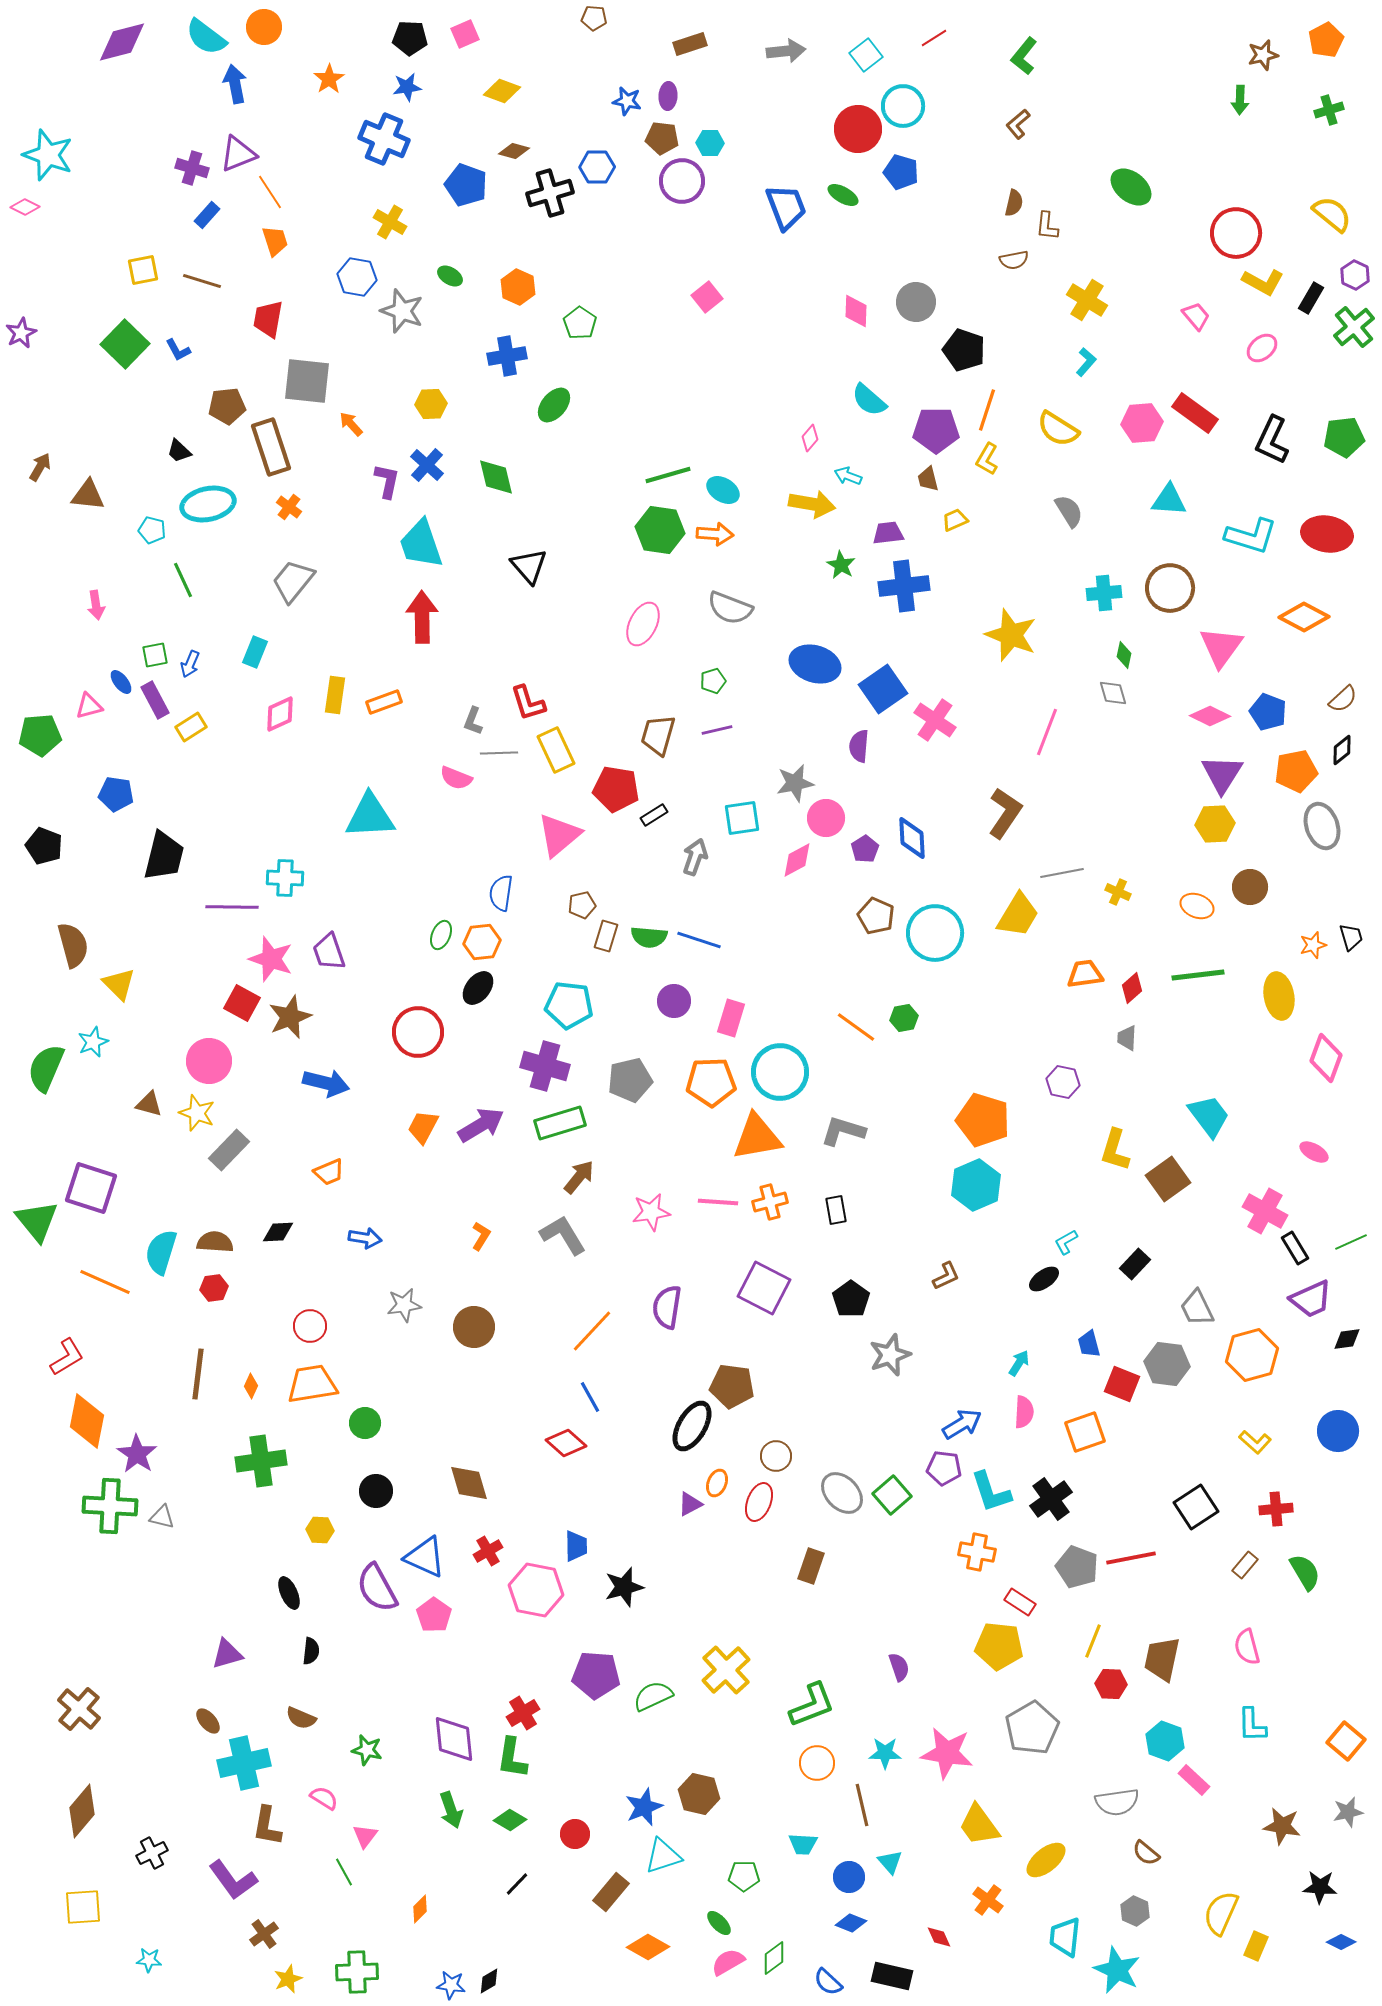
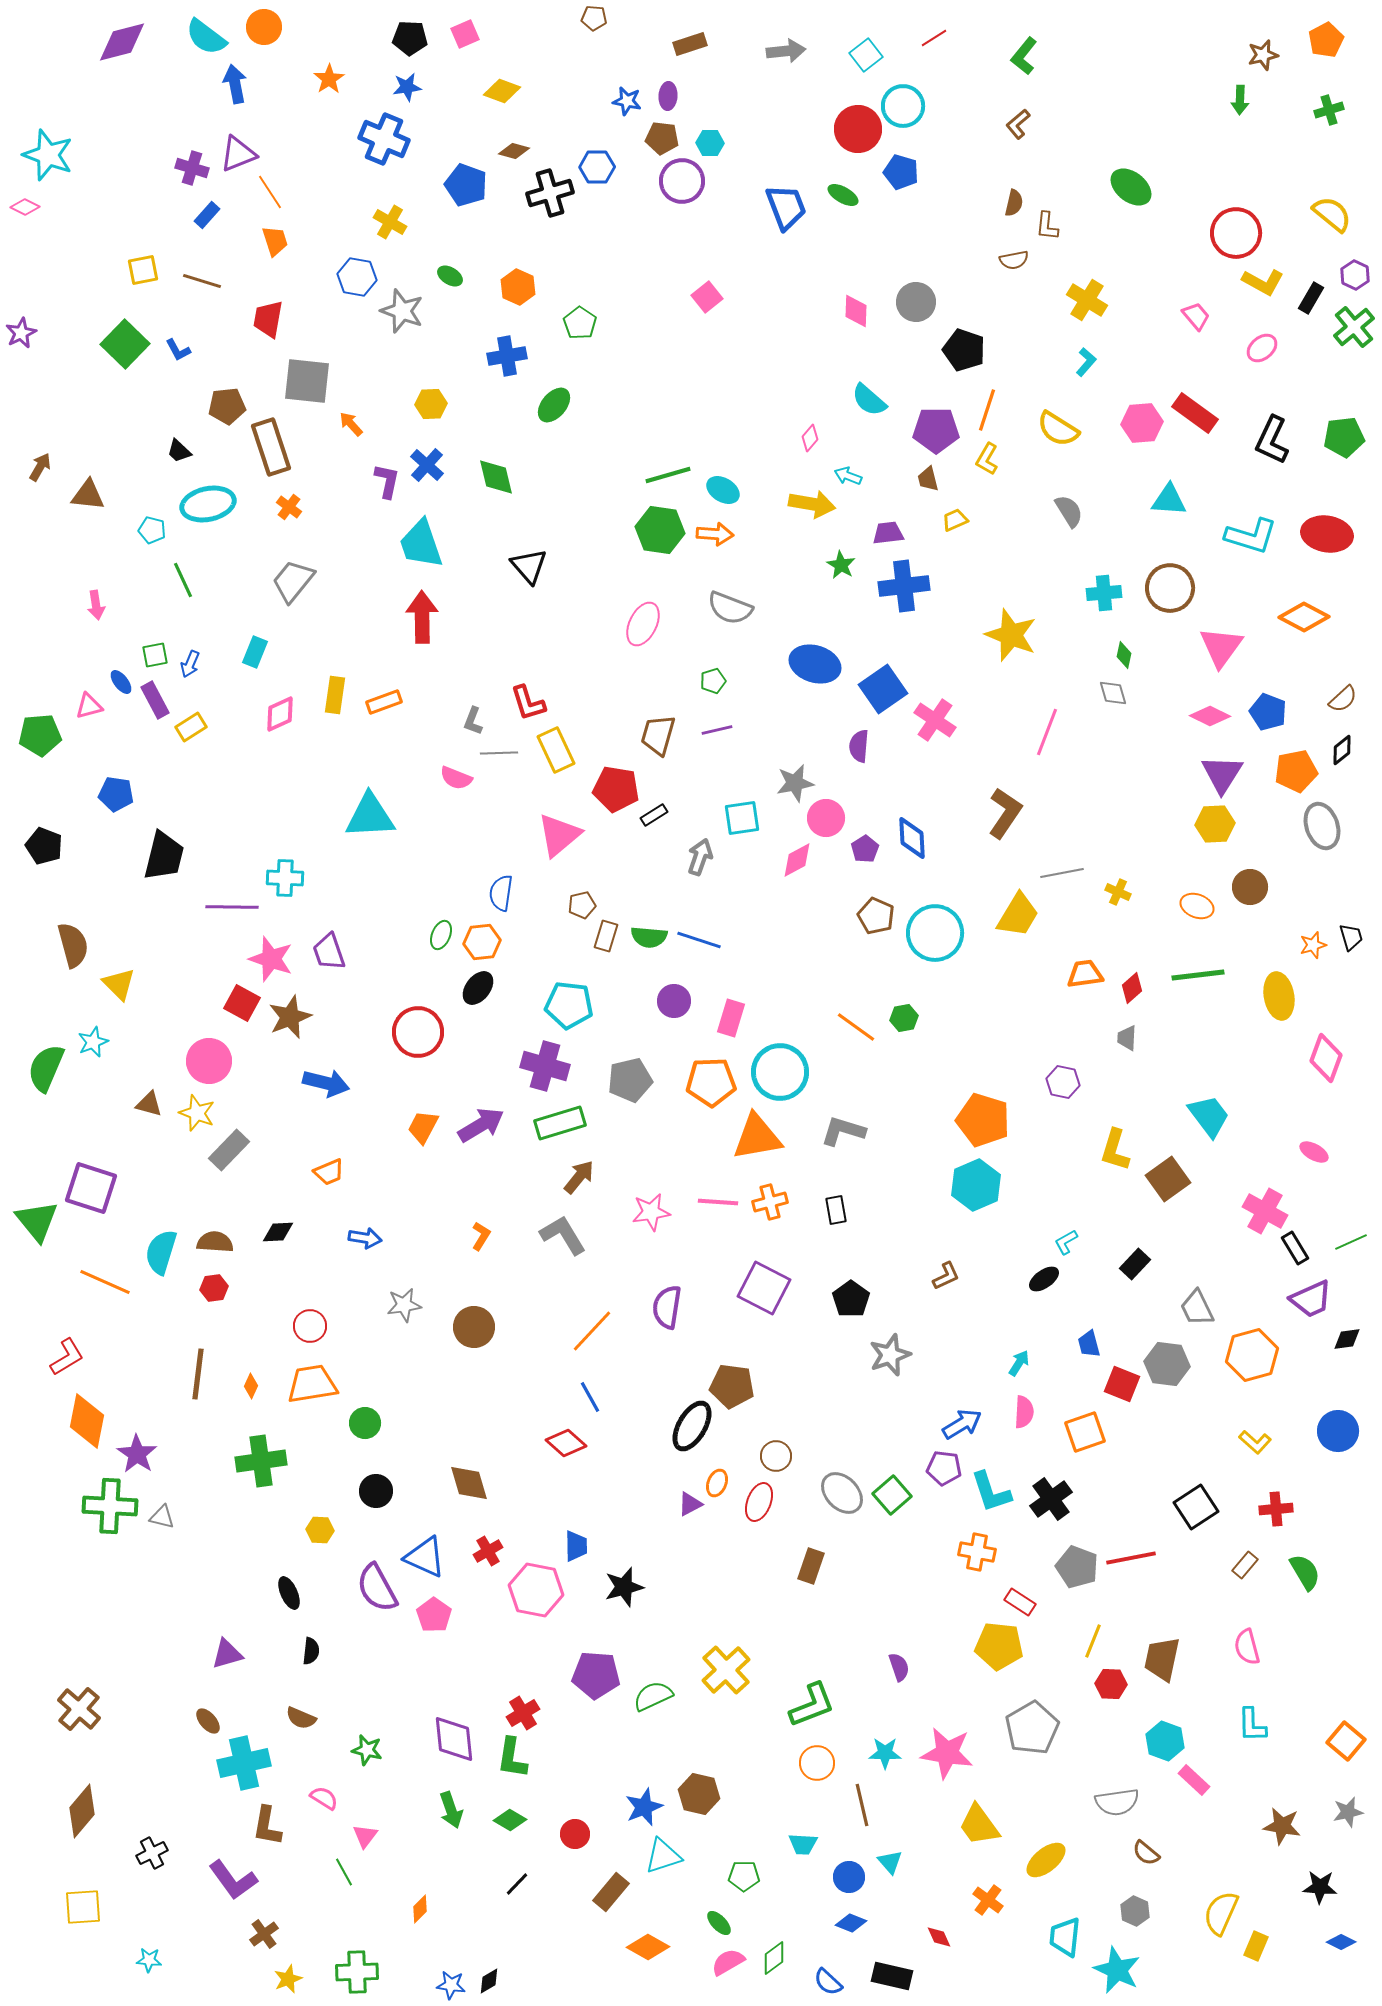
gray arrow at (695, 857): moved 5 px right
